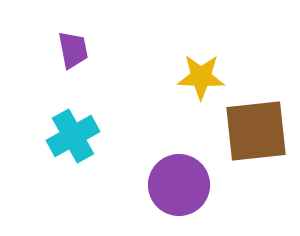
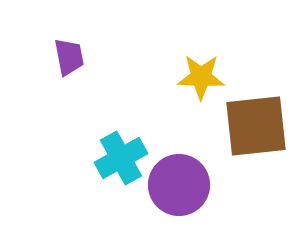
purple trapezoid: moved 4 px left, 7 px down
brown square: moved 5 px up
cyan cross: moved 48 px right, 22 px down
